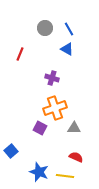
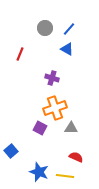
blue line: rotated 72 degrees clockwise
gray triangle: moved 3 px left
